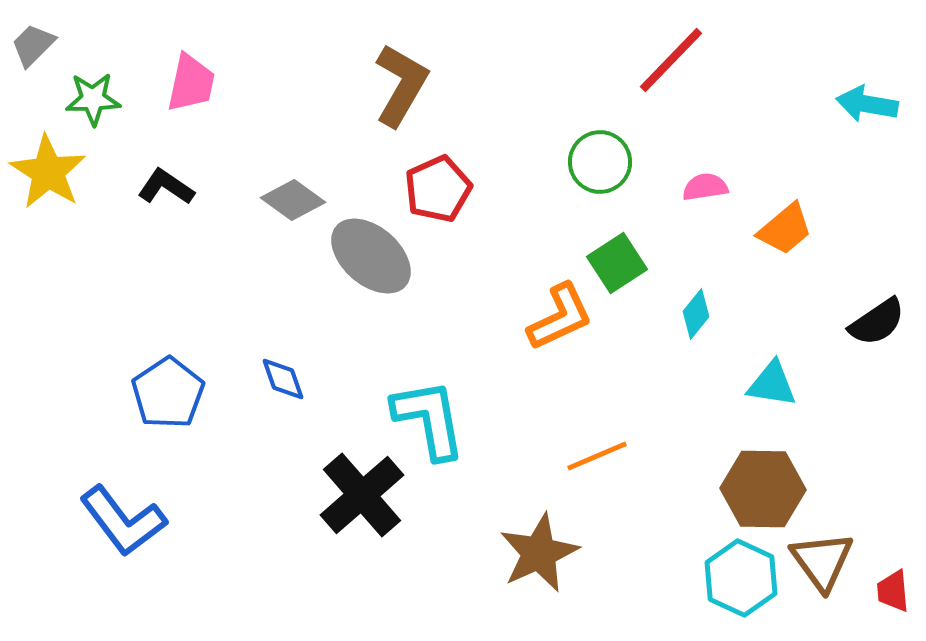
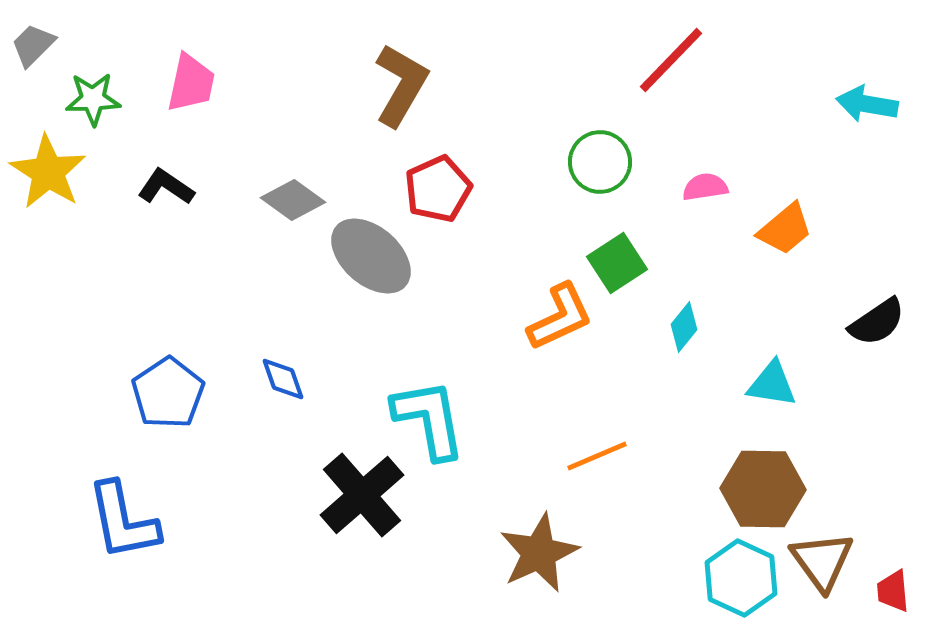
cyan diamond: moved 12 px left, 13 px down
blue L-shape: rotated 26 degrees clockwise
